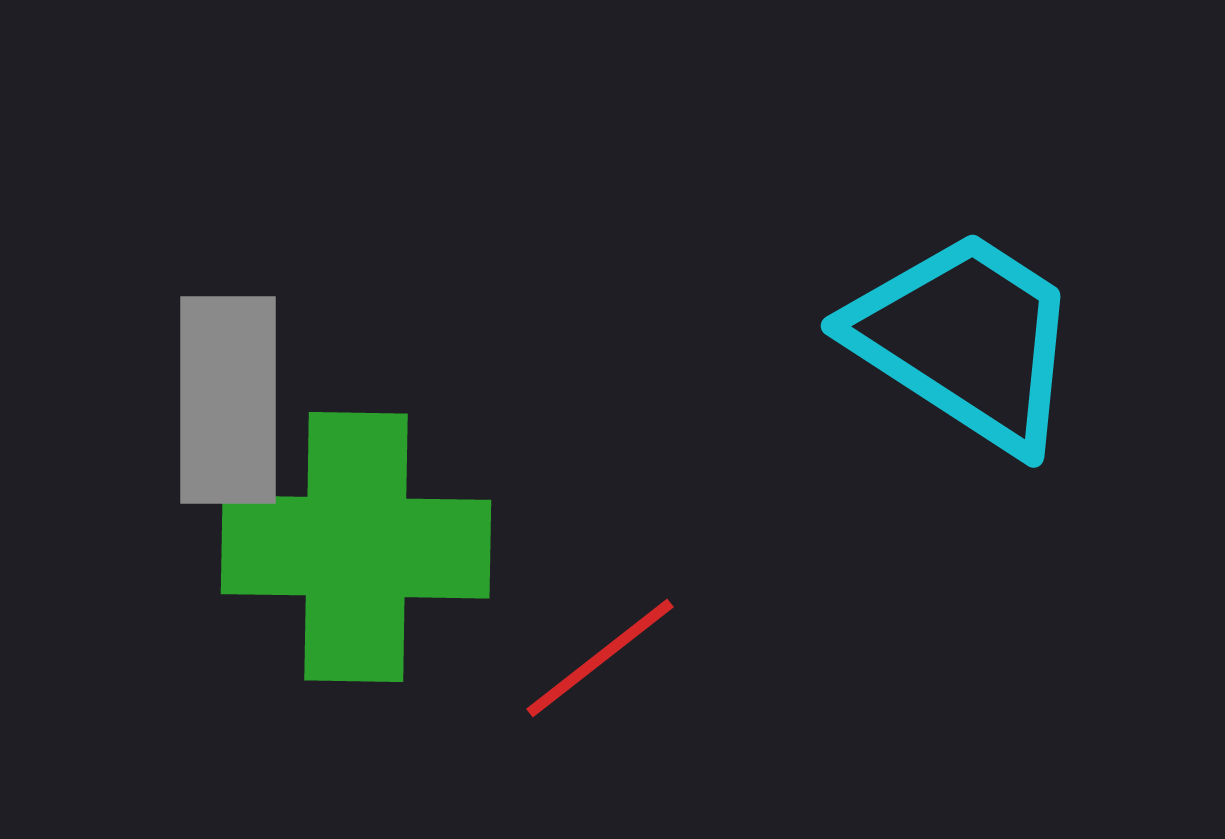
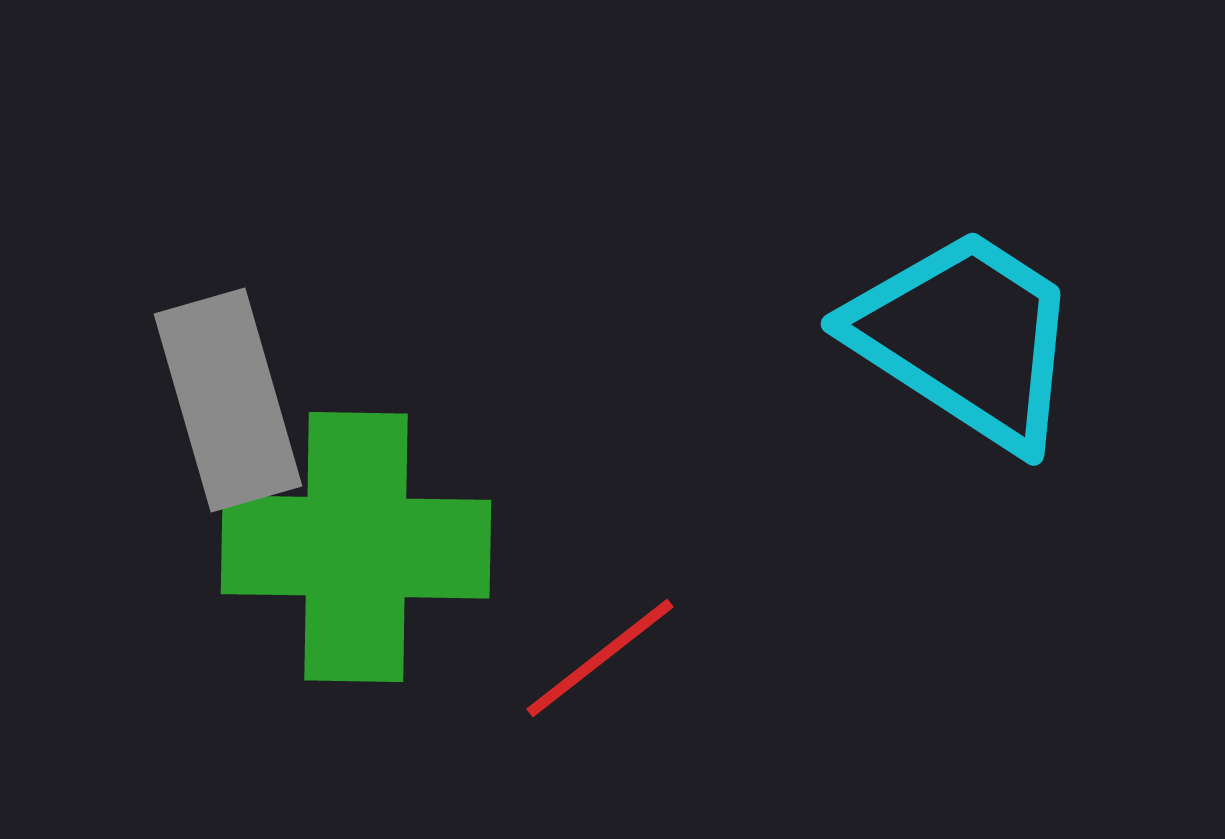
cyan trapezoid: moved 2 px up
gray rectangle: rotated 16 degrees counterclockwise
